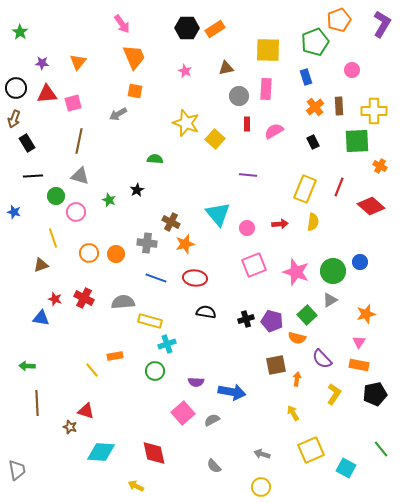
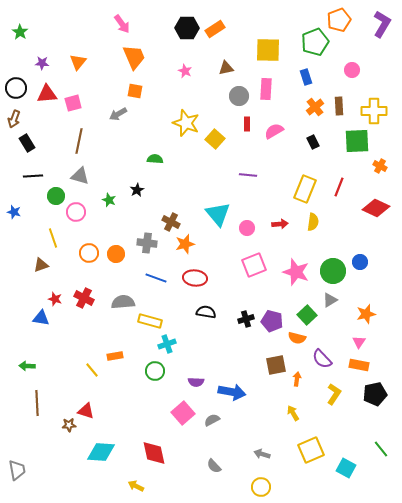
red diamond at (371, 206): moved 5 px right, 2 px down; rotated 16 degrees counterclockwise
brown star at (70, 427): moved 1 px left, 2 px up; rotated 24 degrees counterclockwise
